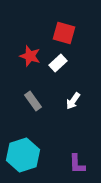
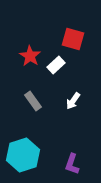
red square: moved 9 px right, 6 px down
red star: rotated 15 degrees clockwise
white rectangle: moved 2 px left, 2 px down
purple L-shape: moved 5 px left; rotated 20 degrees clockwise
